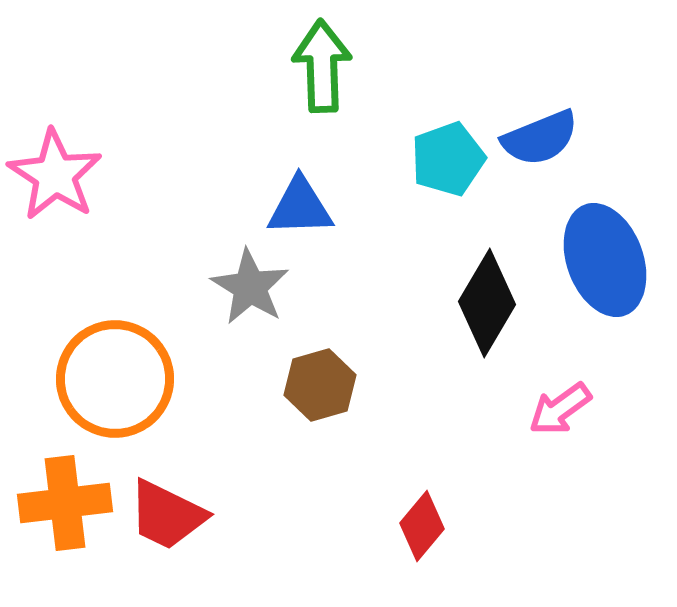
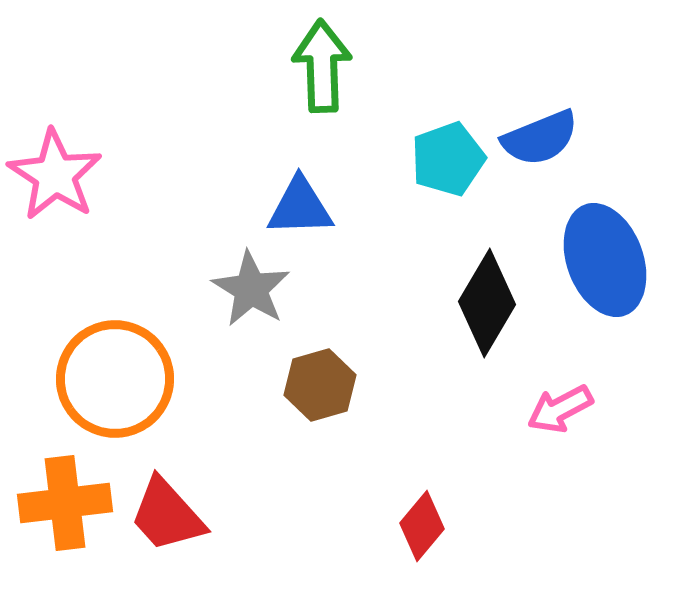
gray star: moved 1 px right, 2 px down
pink arrow: rotated 8 degrees clockwise
red trapezoid: rotated 22 degrees clockwise
